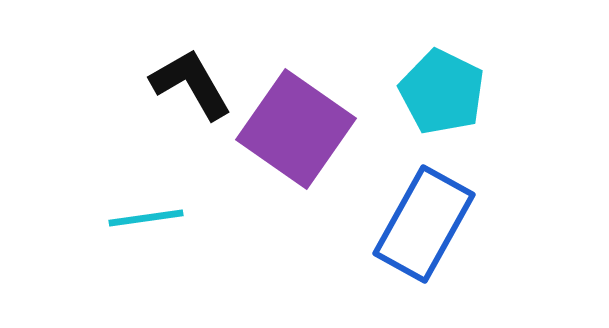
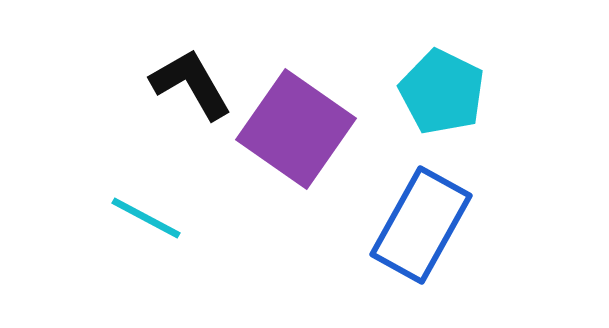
cyan line: rotated 36 degrees clockwise
blue rectangle: moved 3 px left, 1 px down
